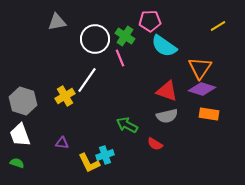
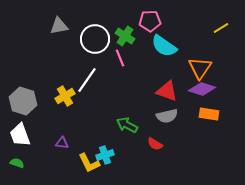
gray triangle: moved 2 px right, 4 px down
yellow line: moved 3 px right, 2 px down
